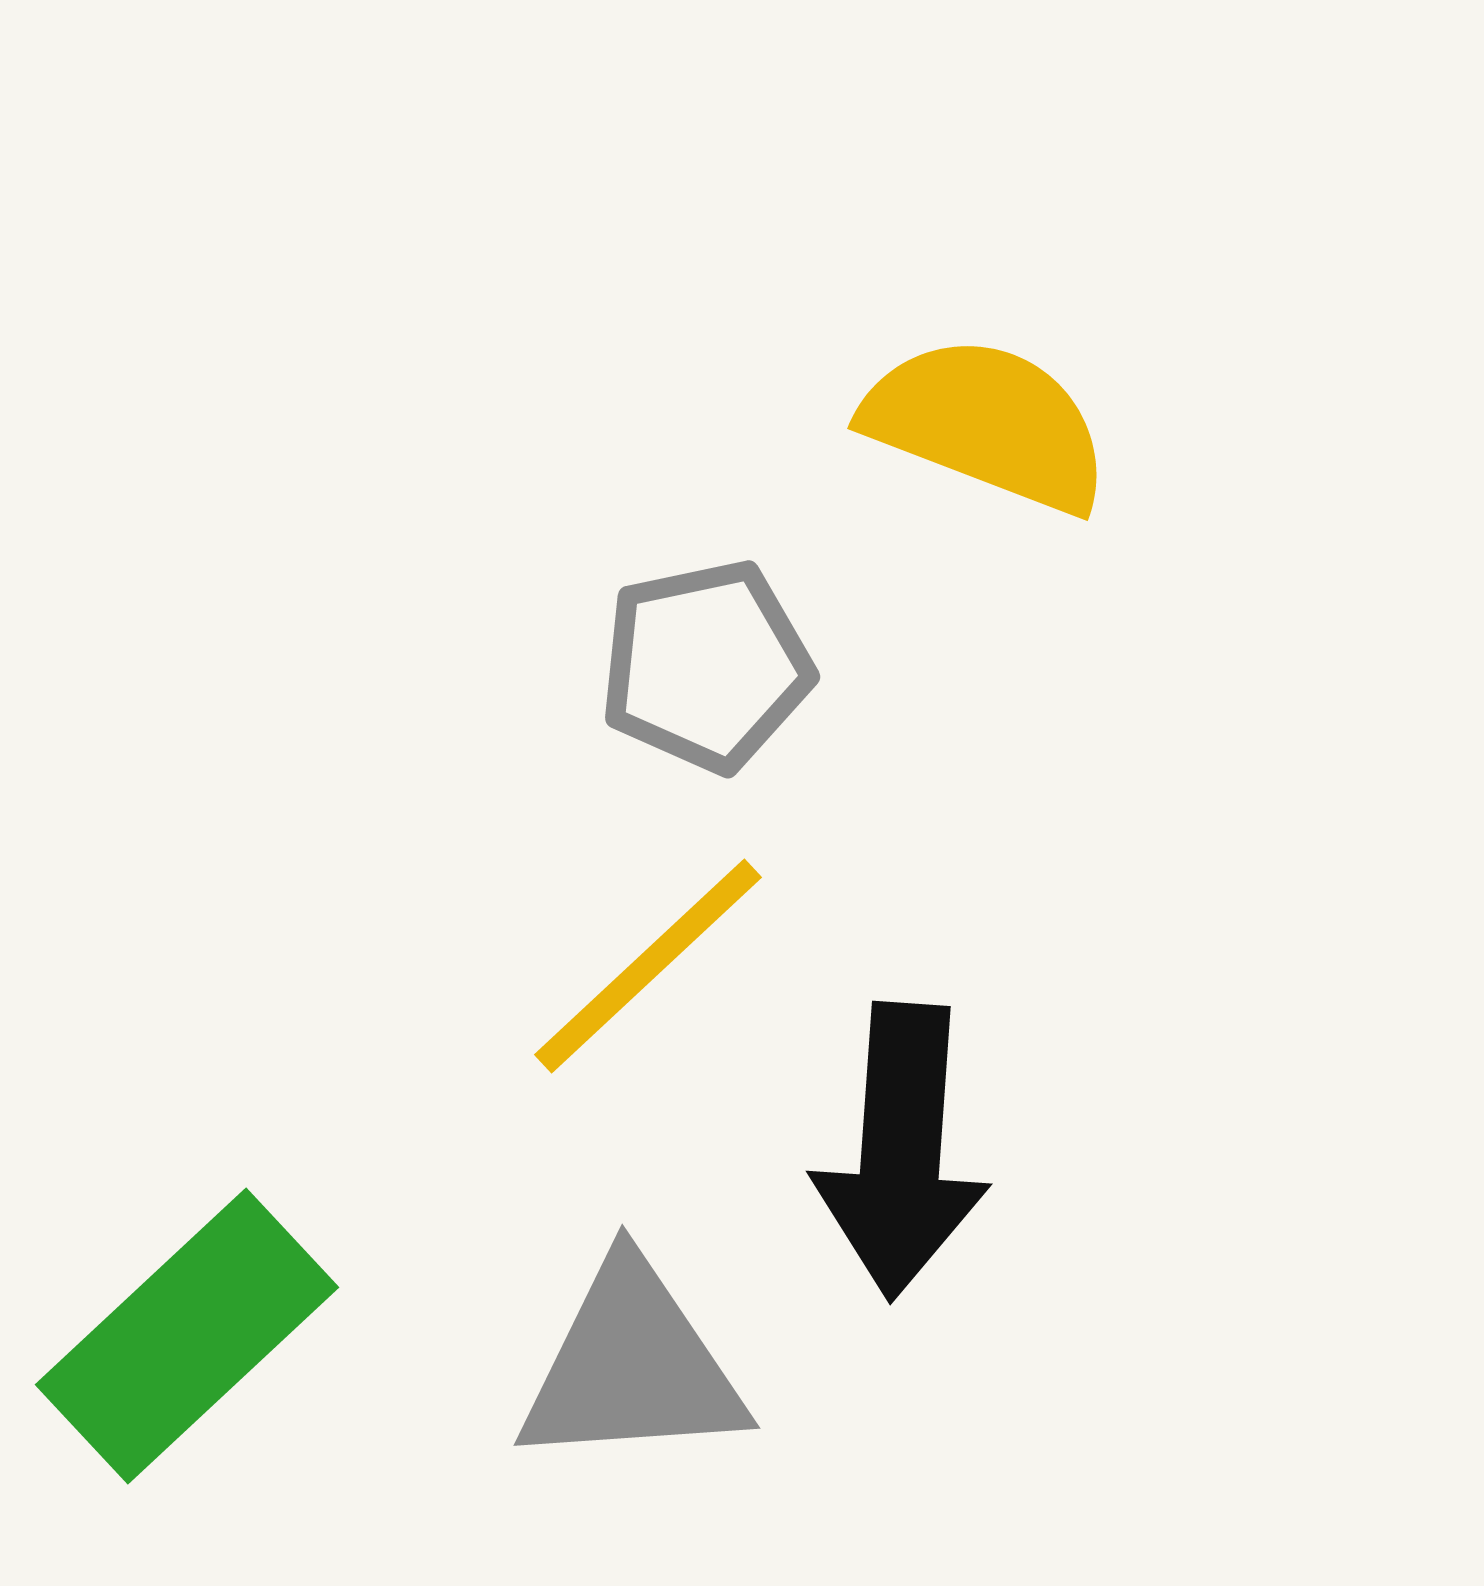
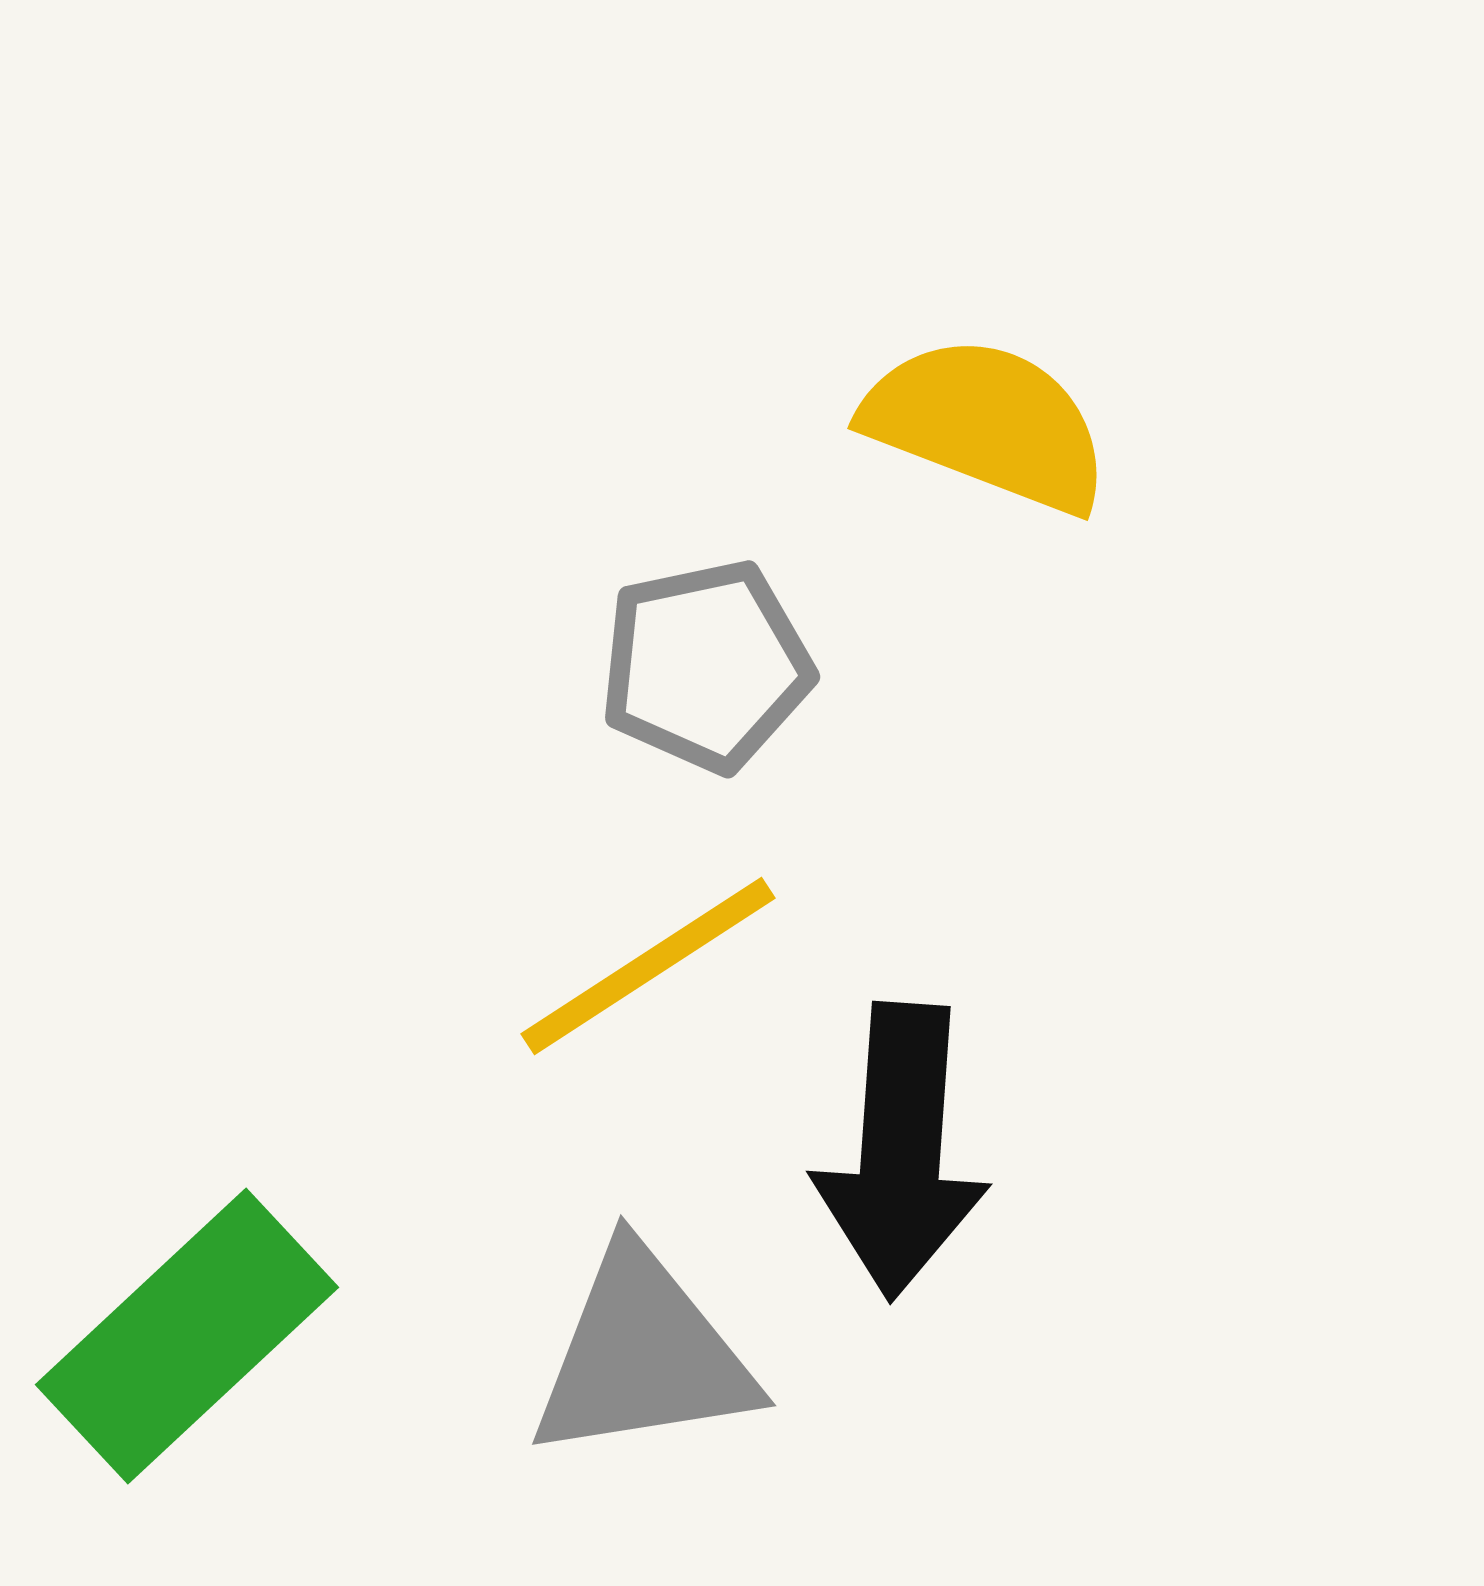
yellow line: rotated 10 degrees clockwise
gray triangle: moved 11 px right, 11 px up; rotated 5 degrees counterclockwise
